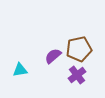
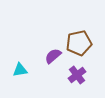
brown pentagon: moved 6 px up
